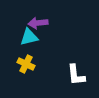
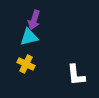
purple arrow: moved 4 px left, 3 px up; rotated 66 degrees counterclockwise
